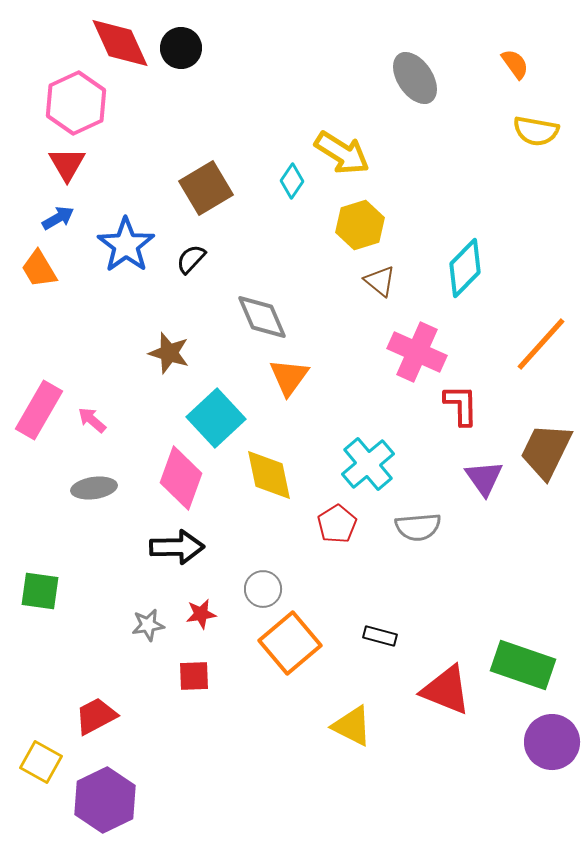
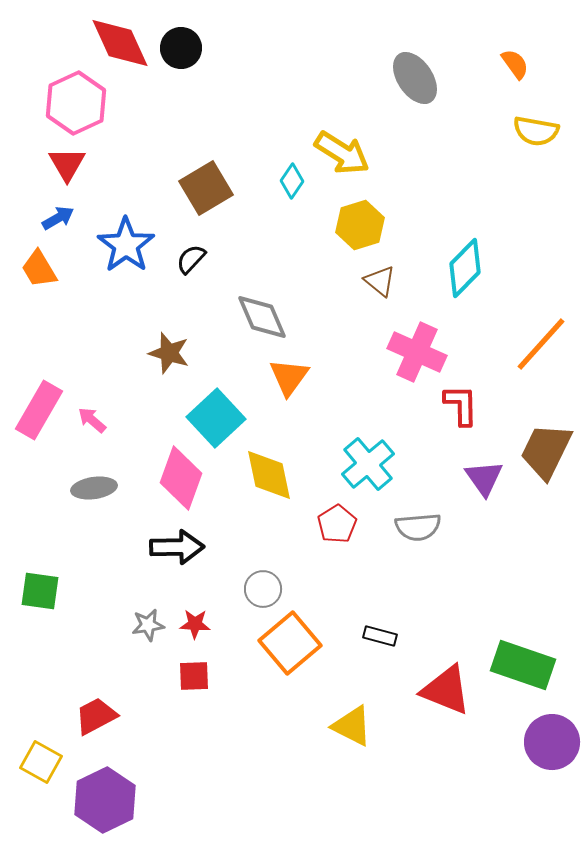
red star at (201, 614): moved 6 px left, 10 px down; rotated 12 degrees clockwise
